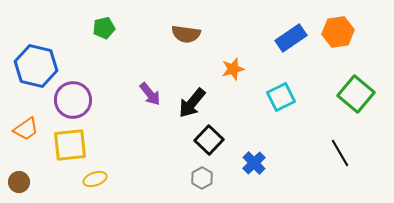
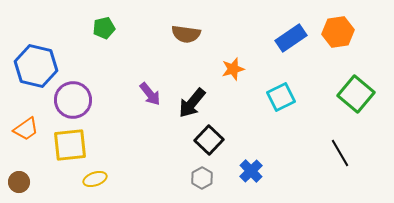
blue cross: moved 3 px left, 8 px down
